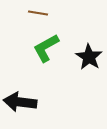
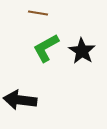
black star: moved 7 px left, 6 px up
black arrow: moved 2 px up
